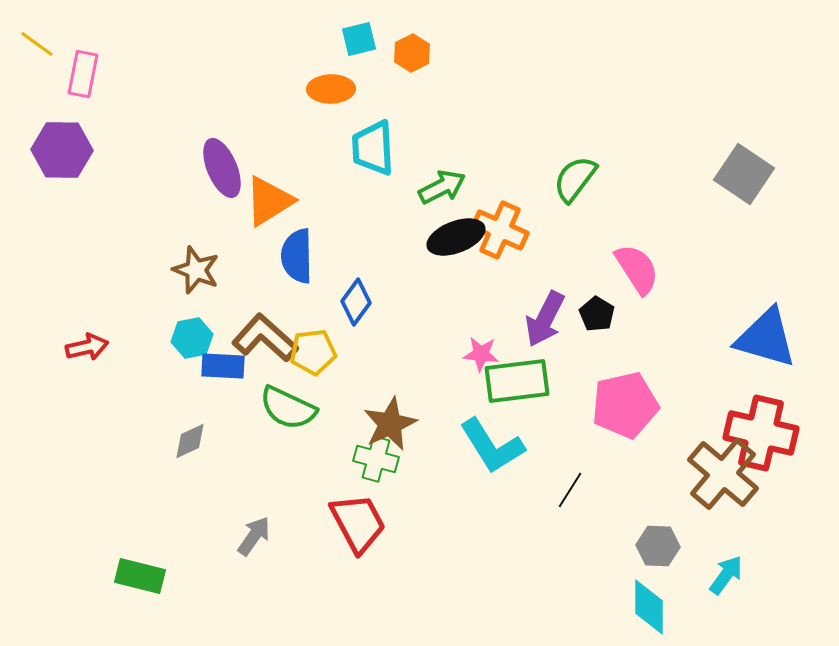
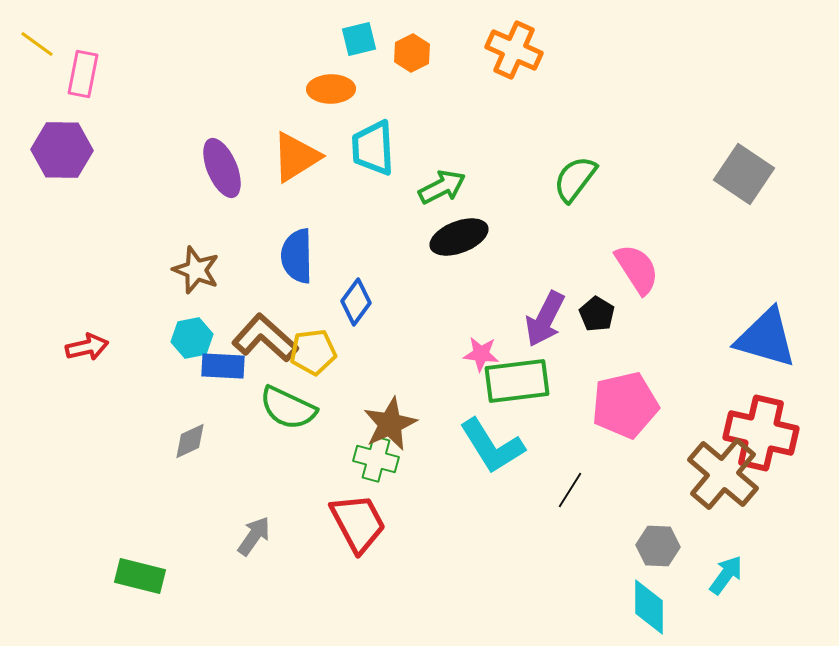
orange triangle at (269, 201): moved 27 px right, 44 px up
orange cross at (500, 230): moved 14 px right, 180 px up
black ellipse at (456, 237): moved 3 px right
